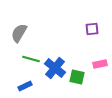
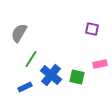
purple square: rotated 16 degrees clockwise
green line: rotated 72 degrees counterclockwise
blue cross: moved 4 px left, 7 px down
blue rectangle: moved 1 px down
